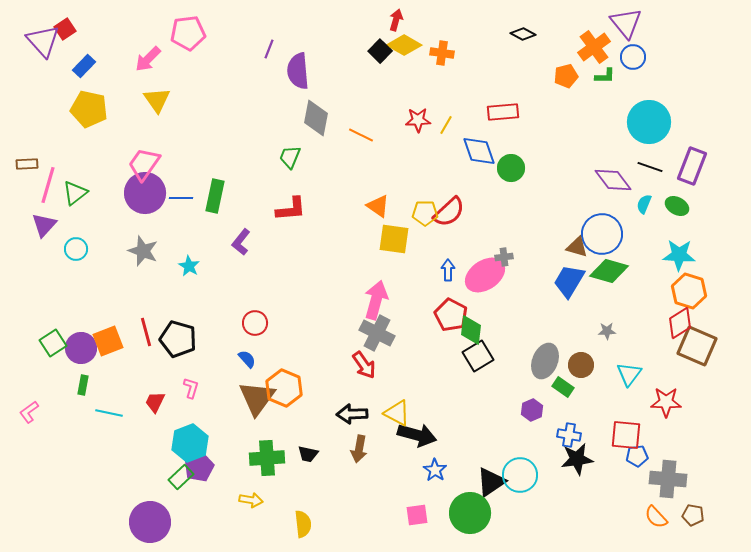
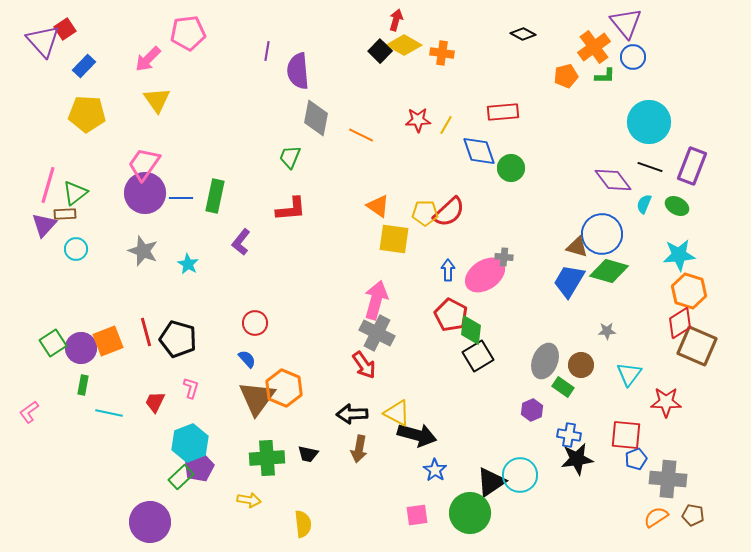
purple line at (269, 49): moved 2 px left, 2 px down; rotated 12 degrees counterclockwise
yellow pentagon at (89, 109): moved 2 px left, 5 px down; rotated 9 degrees counterclockwise
brown rectangle at (27, 164): moved 38 px right, 50 px down
cyan star at (679, 255): rotated 8 degrees counterclockwise
gray cross at (504, 257): rotated 12 degrees clockwise
cyan star at (189, 266): moved 1 px left, 2 px up
blue pentagon at (637, 456): moved 1 px left, 3 px down; rotated 15 degrees counterclockwise
yellow arrow at (251, 500): moved 2 px left
orange semicircle at (656, 517): rotated 100 degrees clockwise
